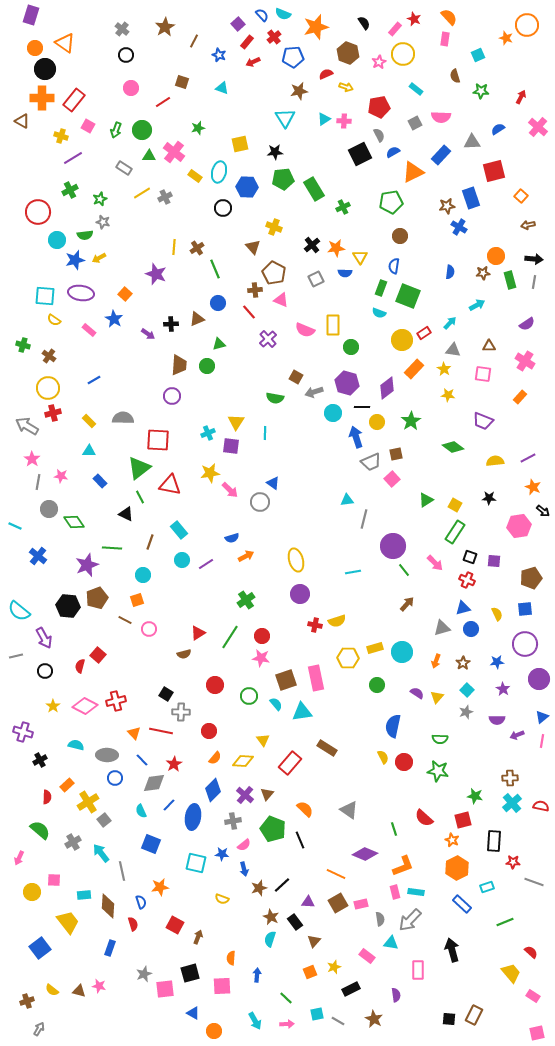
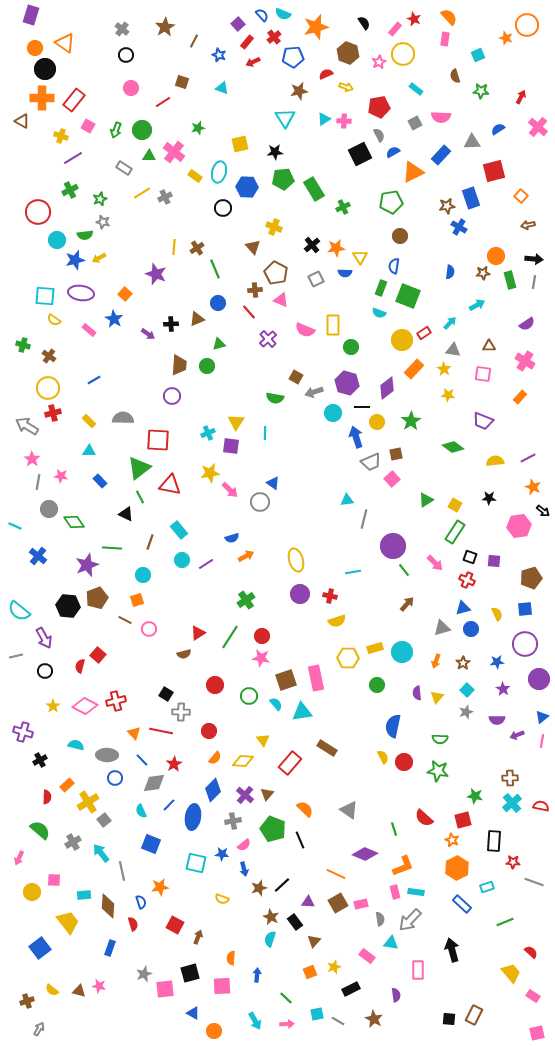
brown pentagon at (274, 273): moved 2 px right
red cross at (315, 625): moved 15 px right, 29 px up
purple semicircle at (417, 693): rotated 128 degrees counterclockwise
